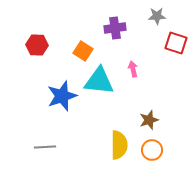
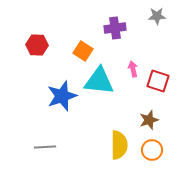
red square: moved 18 px left, 38 px down
